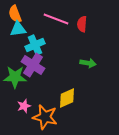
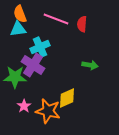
orange semicircle: moved 5 px right
cyan cross: moved 5 px right, 2 px down
green arrow: moved 2 px right, 2 px down
pink star: rotated 16 degrees counterclockwise
orange star: moved 3 px right, 6 px up
